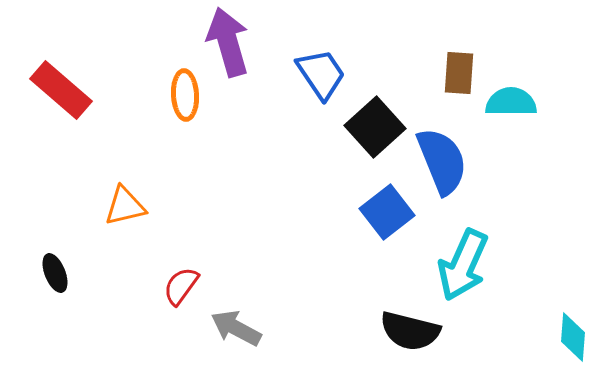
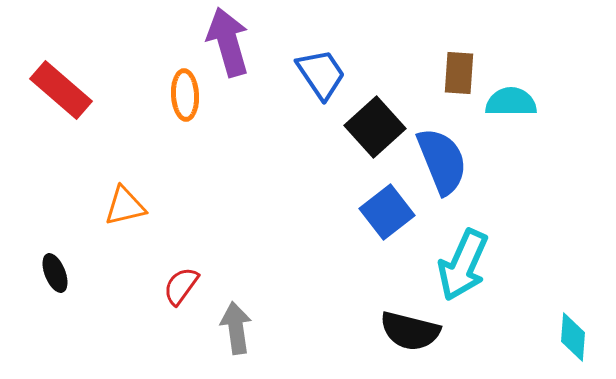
gray arrow: rotated 54 degrees clockwise
